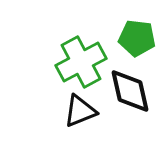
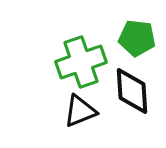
green cross: rotated 9 degrees clockwise
black diamond: moved 2 px right; rotated 9 degrees clockwise
